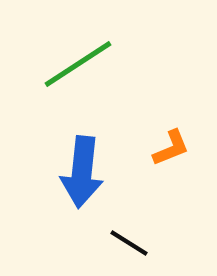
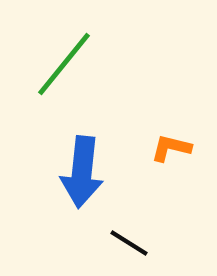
green line: moved 14 px left; rotated 18 degrees counterclockwise
orange L-shape: rotated 144 degrees counterclockwise
